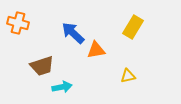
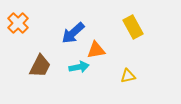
orange cross: rotated 30 degrees clockwise
yellow rectangle: rotated 60 degrees counterclockwise
blue arrow: rotated 85 degrees counterclockwise
brown trapezoid: moved 2 px left; rotated 45 degrees counterclockwise
cyan arrow: moved 17 px right, 20 px up
